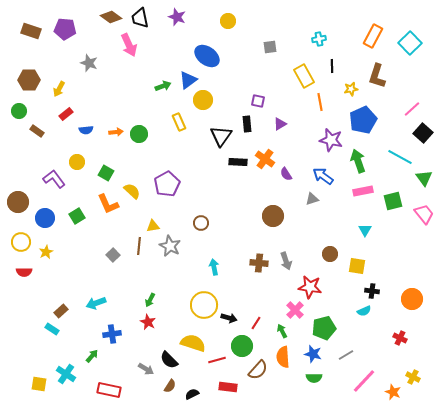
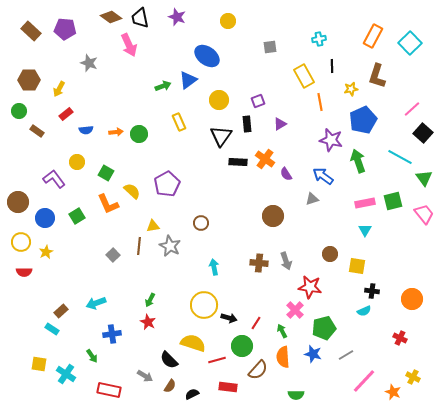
brown rectangle at (31, 31): rotated 24 degrees clockwise
yellow circle at (203, 100): moved 16 px right
purple square at (258, 101): rotated 32 degrees counterclockwise
pink rectangle at (363, 191): moved 2 px right, 12 px down
green arrow at (92, 356): rotated 104 degrees clockwise
gray arrow at (146, 369): moved 1 px left, 7 px down
green semicircle at (314, 378): moved 18 px left, 17 px down
yellow square at (39, 384): moved 20 px up
